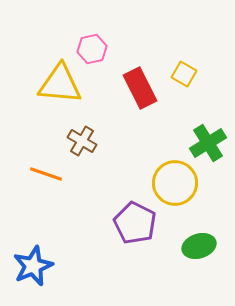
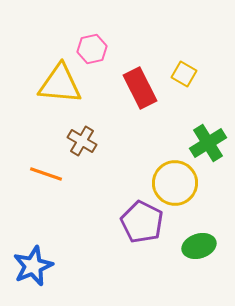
purple pentagon: moved 7 px right, 1 px up
